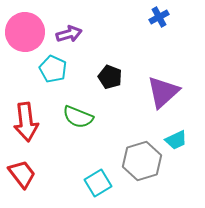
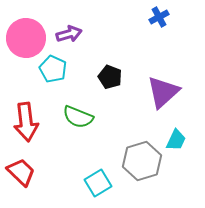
pink circle: moved 1 px right, 6 px down
cyan trapezoid: rotated 40 degrees counterclockwise
red trapezoid: moved 1 px left, 2 px up; rotated 8 degrees counterclockwise
